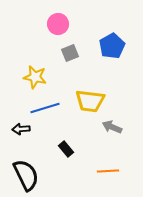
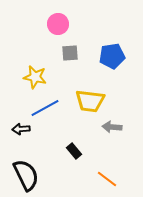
blue pentagon: moved 10 px down; rotated 20 degrees clockwise
gray square: rotated 18 degrees clockwise
blue line: rotated 12 degrees counterclockwise
gray arrow: rotated 18 degrees counterclockwise
black rectangle: moved 8 px right, 2 px down
orange line: moved 1 px left, 8 px down; rotated 40 degrees clockwise
